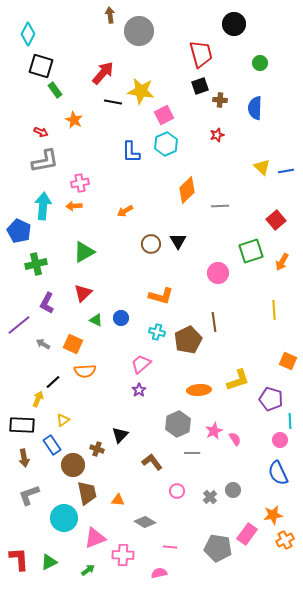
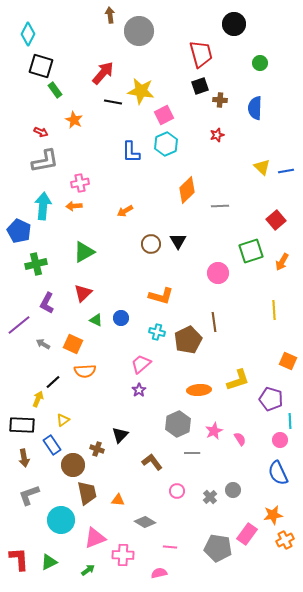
pink semicircle at (235, 439): moved 5 px right
cyan circle at (64, 518): moved 3 px left, 2 px down
